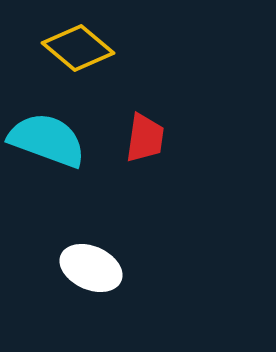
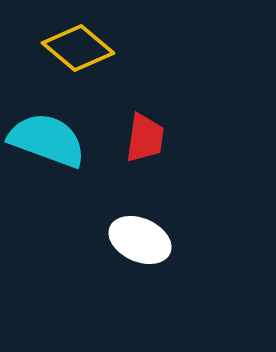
white ellipse: moved 49 px right, 28 px up
